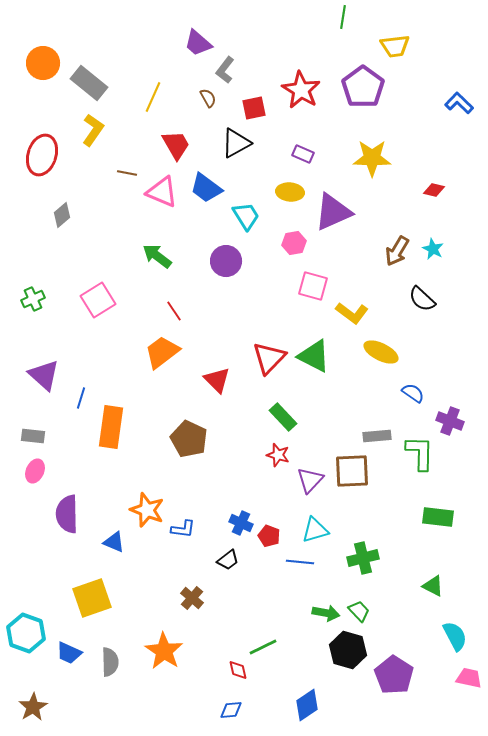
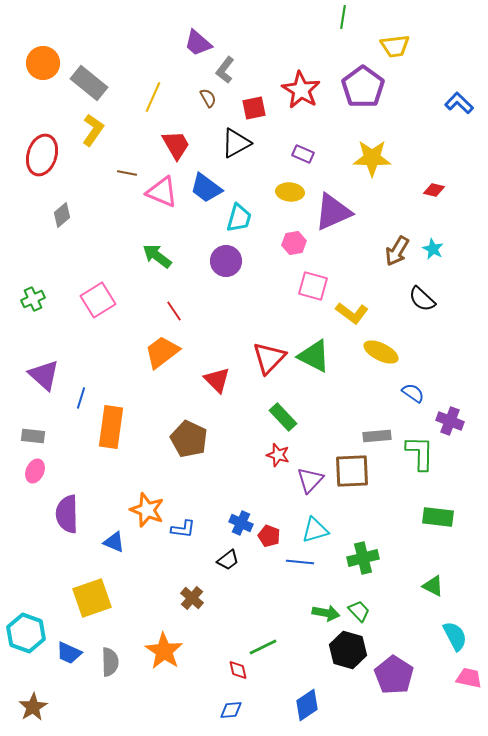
cyan trapezoid at (246, 216): moved 7 px left, 2 px down; rotated 48 degrees clockwise
